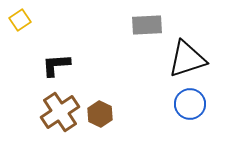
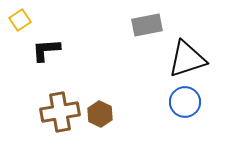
gray rectangle: rotated 8 degrees counterclockwise
black L-shape: moved 10 px left, 15 px up
blue circle: moved 5 px left, 2 px up
brown cross: rotated 24 degrees clockwise
